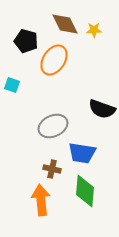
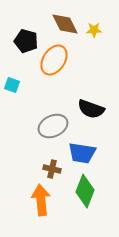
black semicircle: moved 11 px left
green diamond: rotated 16 degrees clockwise
